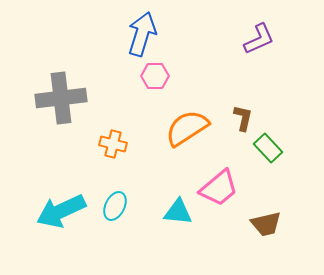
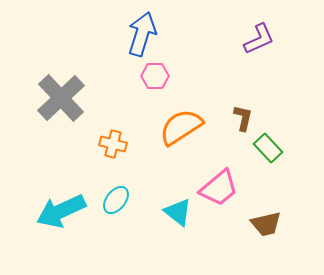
gray cross: rotated 36 degrees counterclockwise
orange semicircle: moved 6 px left, 1 px up
cyan ellipse: moved 1 px right, 6 px up; rotated 12 degrees clockwise
cyan triangle: rotated 32 degrees clockwise
